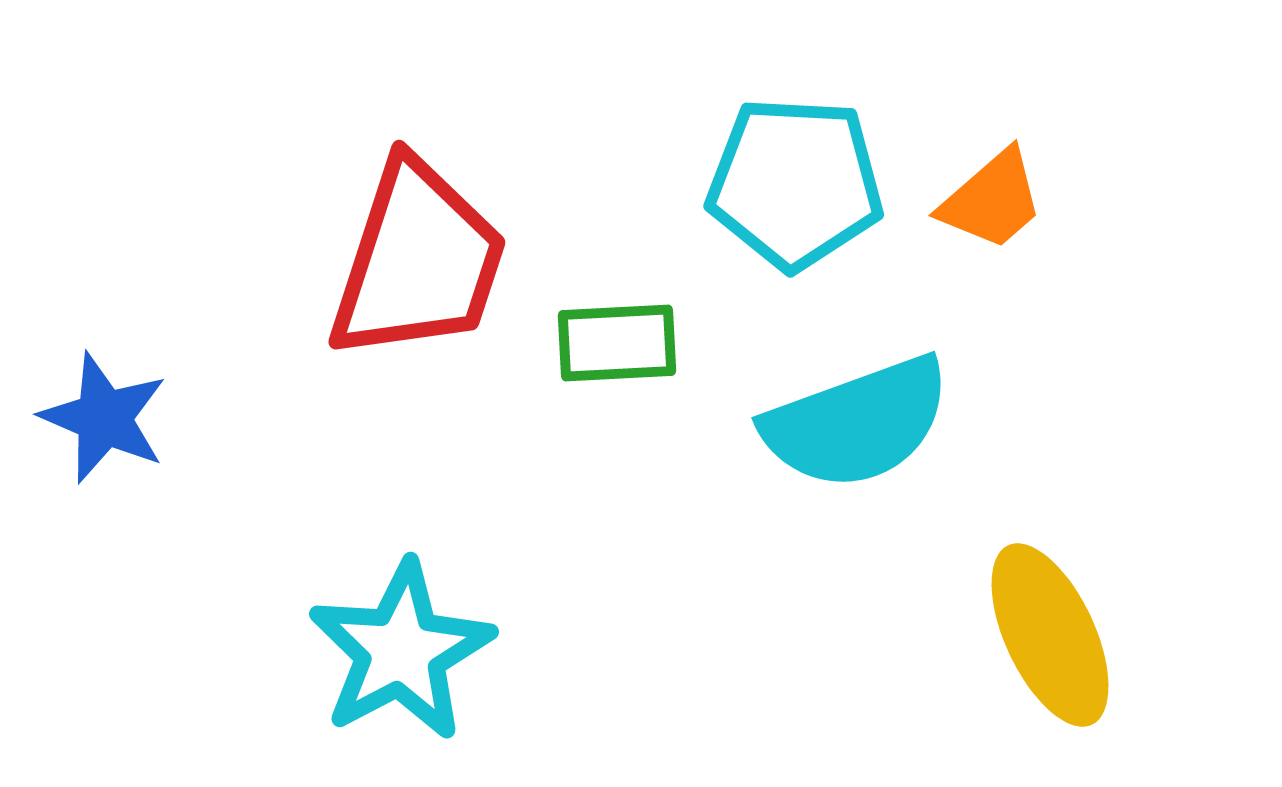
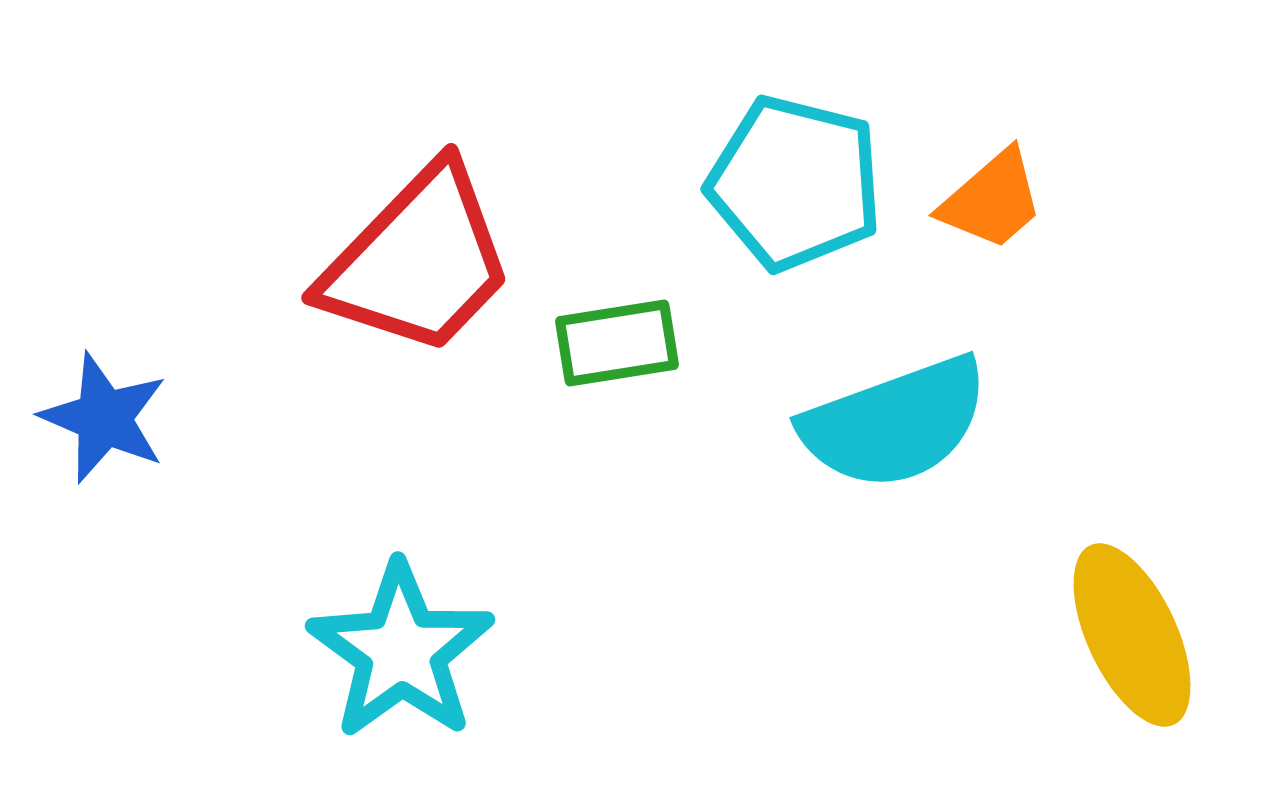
cyan pentagon: rotated 11 degrees clockwise
red trapezoid: rotated 26 degrees clockwise
green rectangle: rotated 6 degrees counterclockwise
cyan semicircle: moved 38 px right
yellow ellipse: moved 82 px right
cyan star: rotated 8 degrees counterclockwise
